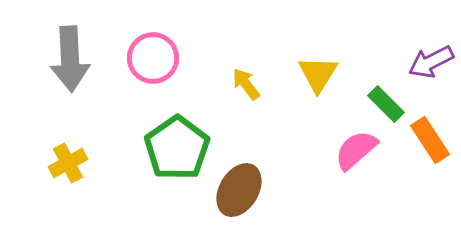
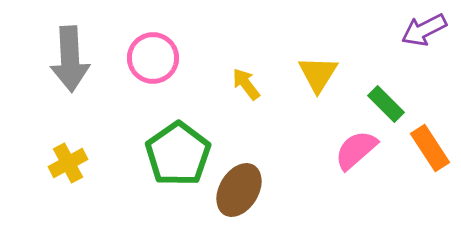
purple arrow: moved 7 px left, 32 px up
orange rectangle: moved 8 px down
green pentagon: moved 1 px right, 6 px down
